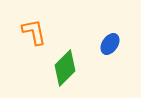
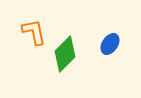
green diamond: moved 14 px up
